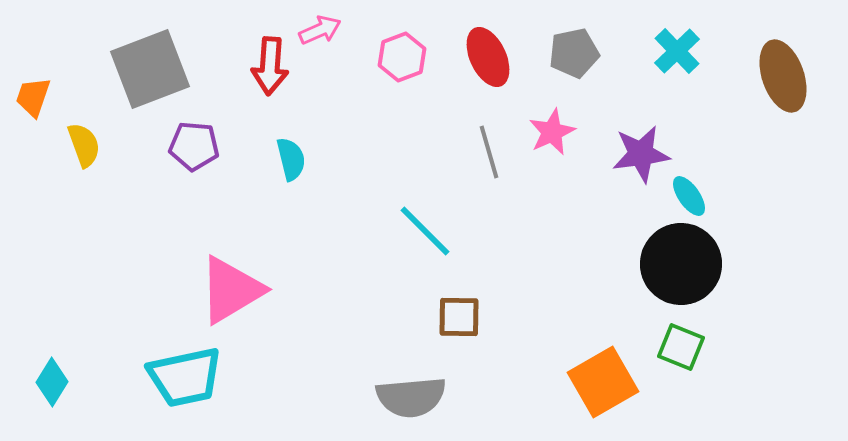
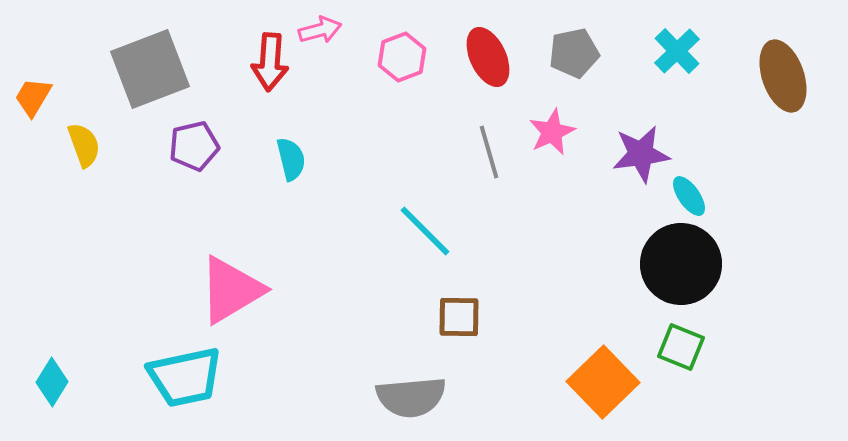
pink arrow: rotated 9 degrees clockwise
red arrow: moved 4 px up
orange trapezoid: rotated 12 degrees clockwise
purple pentagon: rotated 18 degrees counterclockwise
orange square: rotated 14 degrees counterclockwise
